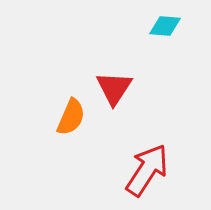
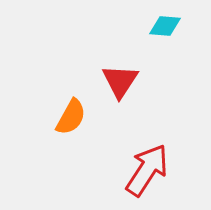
red triangle: moved 6 px right, 7 px up
orange semicircle: rotated 6 degrees clockwise
